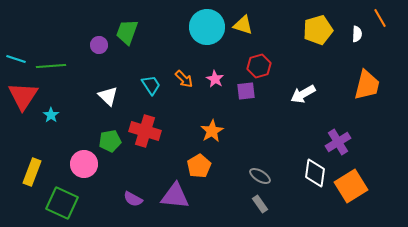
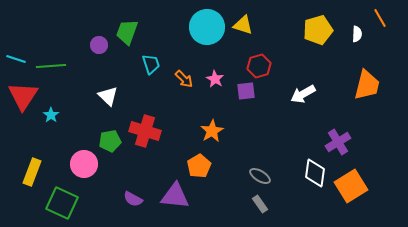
cyan trapezoid: moved 21 px up; rotated 15 degrees clockwise
